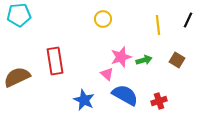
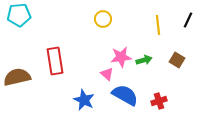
pink star: rotated 10 degrees clockwise
brown semicircle: rotated 12 degrees clockwise
